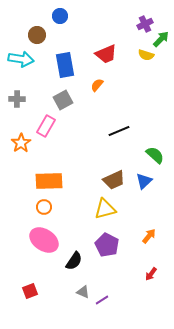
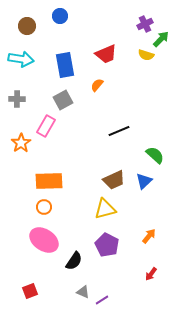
brown circle: moved 10 px left, 9 px up
